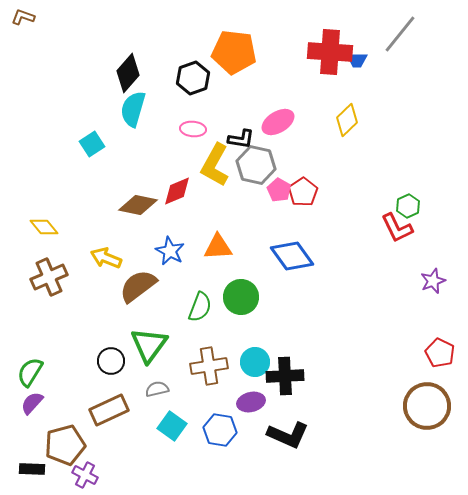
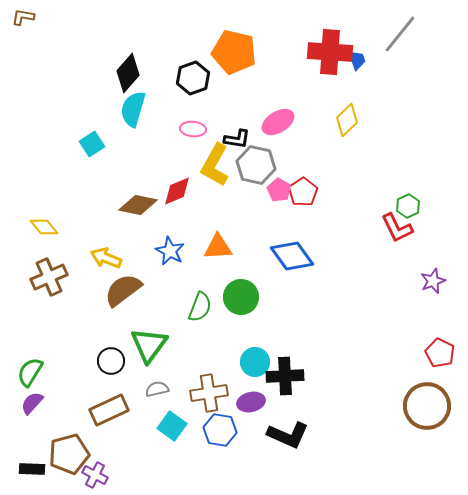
brown L-shape at (23, 17): rotated 10 degrees counterclockwise
orange pentagon at (234, 52): rotated 6 degrees clockwise
blue trapezoid at (357, 60): rotated 110 degrees counterclockwise
black L-shape at (241, 139): moved 4 px left
brown semicircle at (138, 286): moved 15 px left, 4 px down
brown cross at (209, 366): moved 27 px down
brown pentagon at (65, 445): moved 4 px right, 9 px down
purple cross at (85, 475): moved 10 px right
